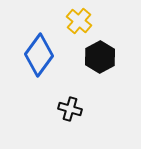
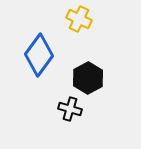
yellow cross: moved 2 px up; rotated 15 degrees counterclockwise
black hexagon: moved 12 px left, 21 px down
